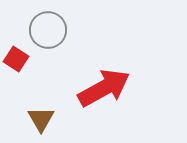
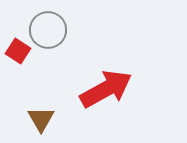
red square: moved 2 px right, 8 px up
red arrow: moved 2 px right, 1 px down
